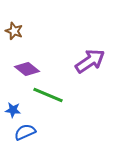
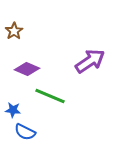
brown star: rotated 18 degrees clockwise
purple diamond: rotated 15 degrees counterclockwise
green line: moved 2 px right, 1 px down
blue semicircle: rotated 130 degrees counterclockwise
